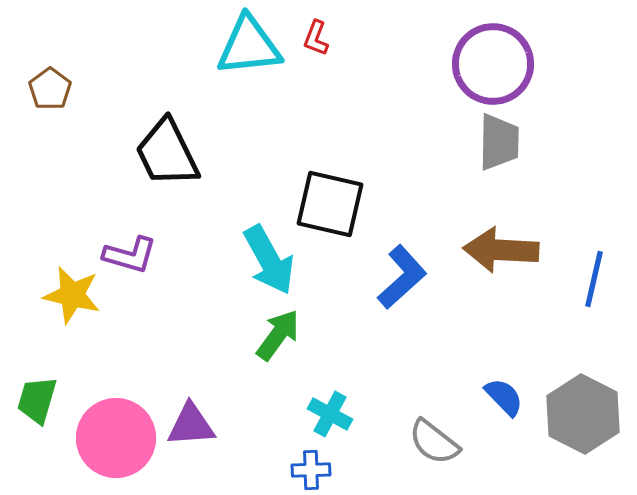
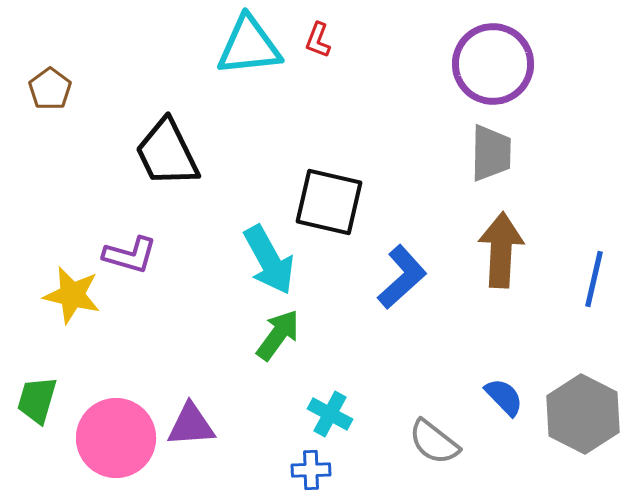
red L-shape: moved 2 px right, 2 px down
gray trapezoid: moved 8 px left, 11 px down
black square: moved 1 px left, 2 px up
brown arrow: rotated 90 degrees clockwise
